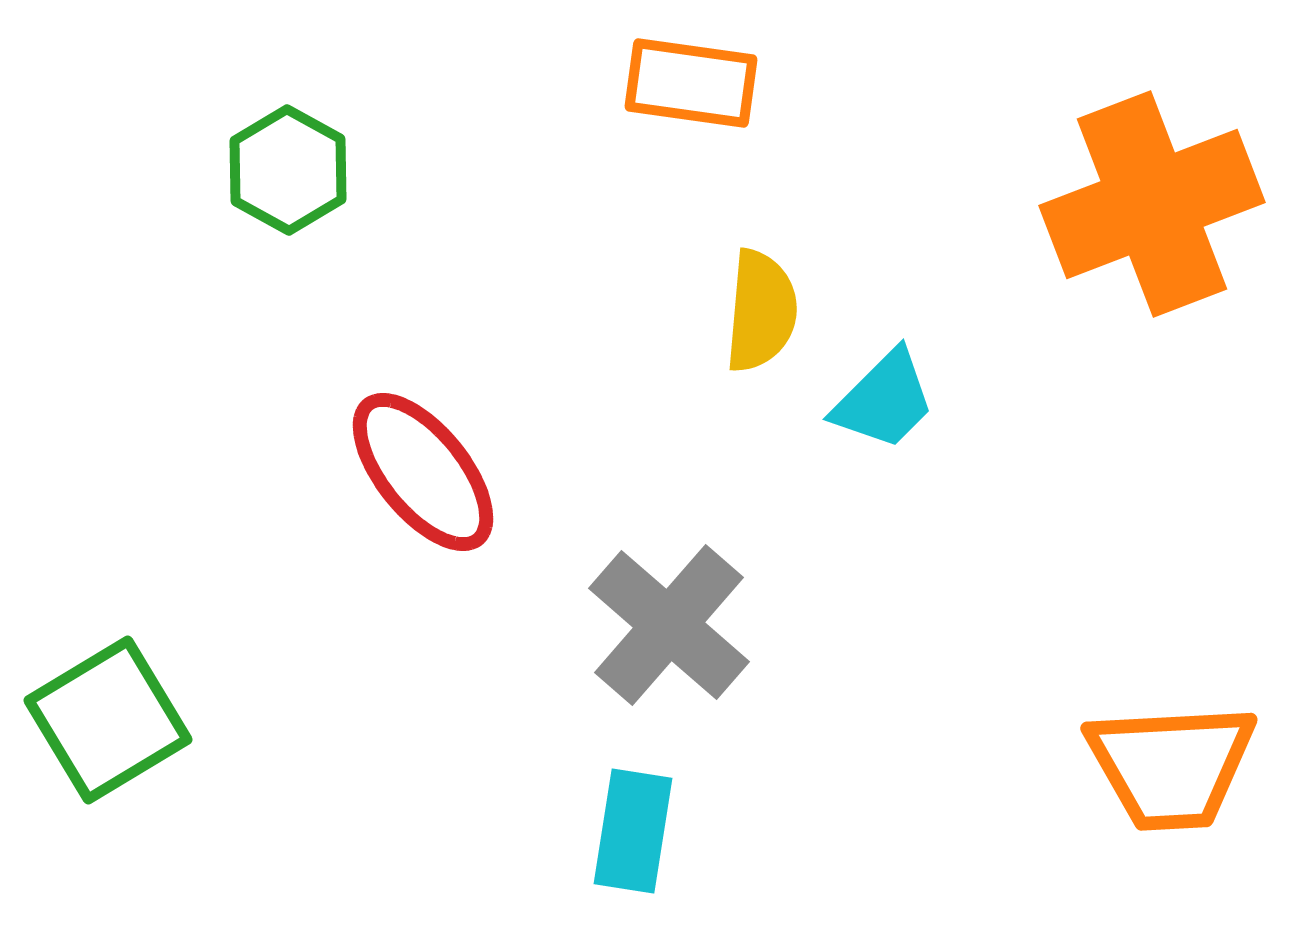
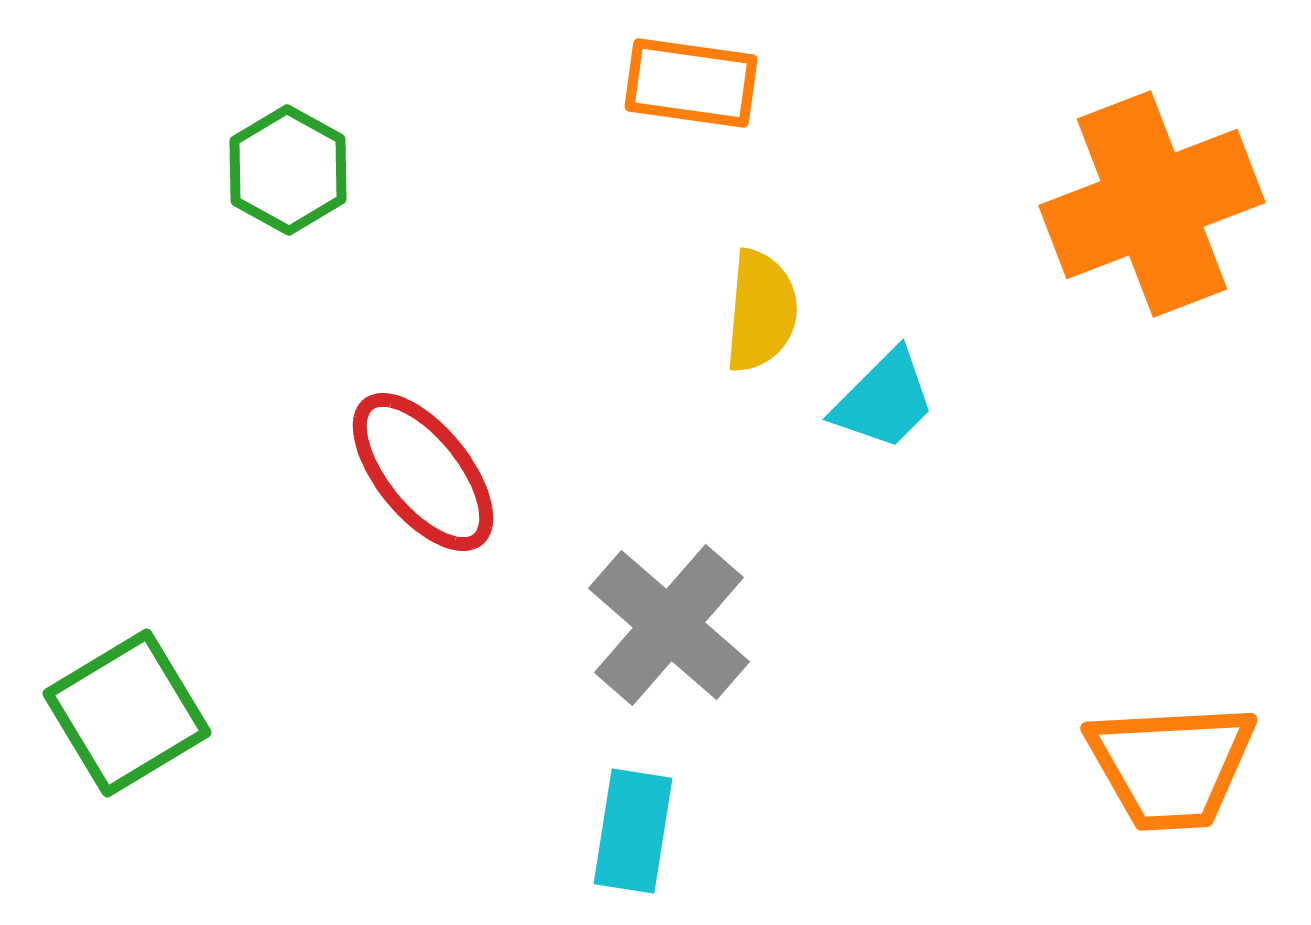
green square: moved 19 px right, 7 px up
